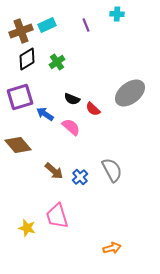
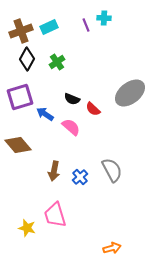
cyan cross: moved 13 px left, 4 px down
cyan rectangle: moved 2 px right, 2 px down
black diamond: rotated 30 degrees counterclockwise
brown arrow: rotated 60 degrees clockwise
pink trapezoid: moved 2 px left, 1 px up
